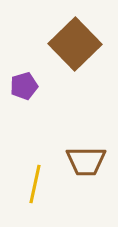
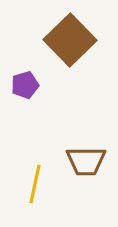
brown square: moved 5 px left, 4 px up
purple pentagon: moved 1 px right, 1 px up
